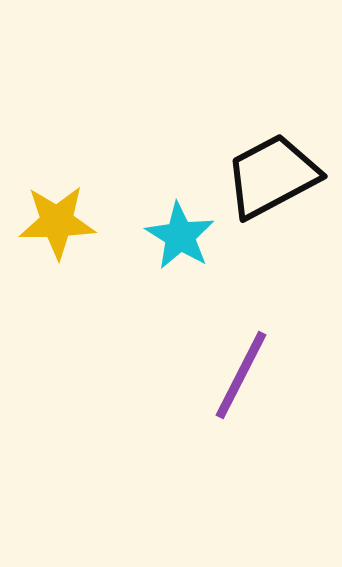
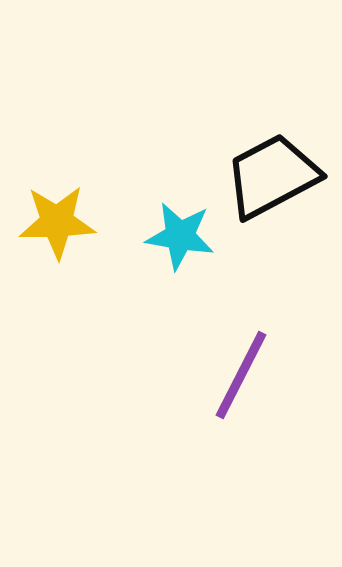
cyan star: rotated 22 degrees counterclockwise
